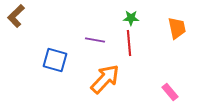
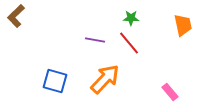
orange trapezoid: moved 6 px right, 3 px up
red line: rotated 35 degrees counterclockwise
blue square: moved 21 px down
